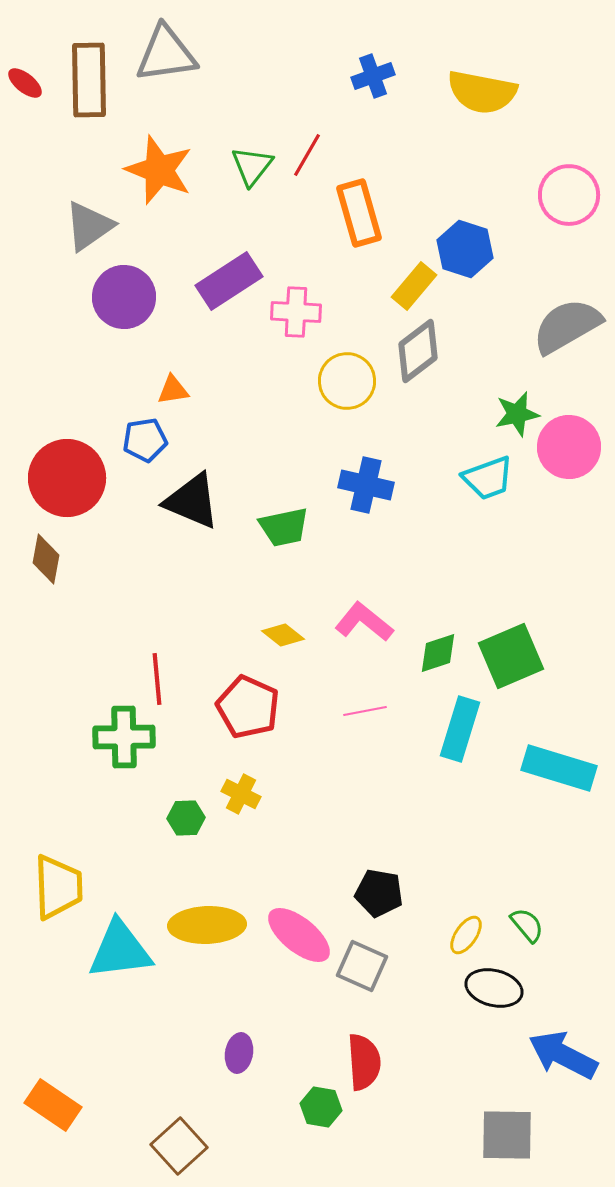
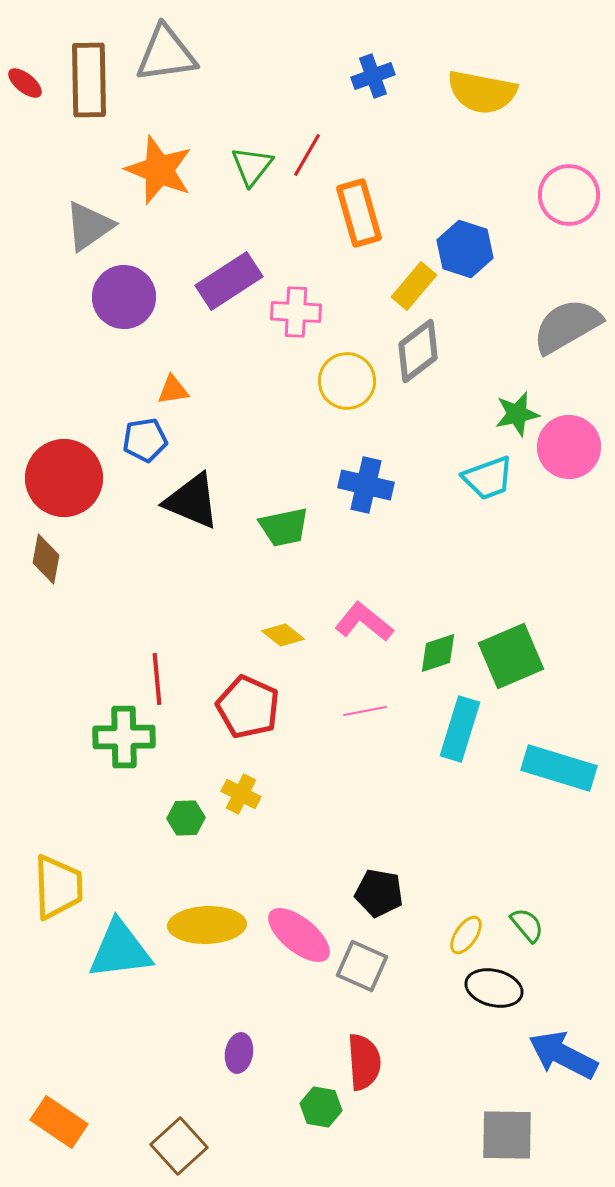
red circle at (67, 478): moved 3 px left
orange rectangle at (53, 1105): moved 6 px right, 17 px down
